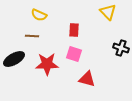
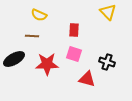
black cross: moved 14 px left, 14 px down
